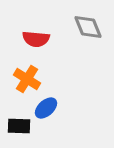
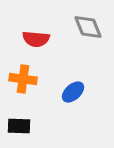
orange cross: moved 4 px left; rotated 24 degrees counterclockwise
blue ellipse: moved 27 px right, 16 px up
